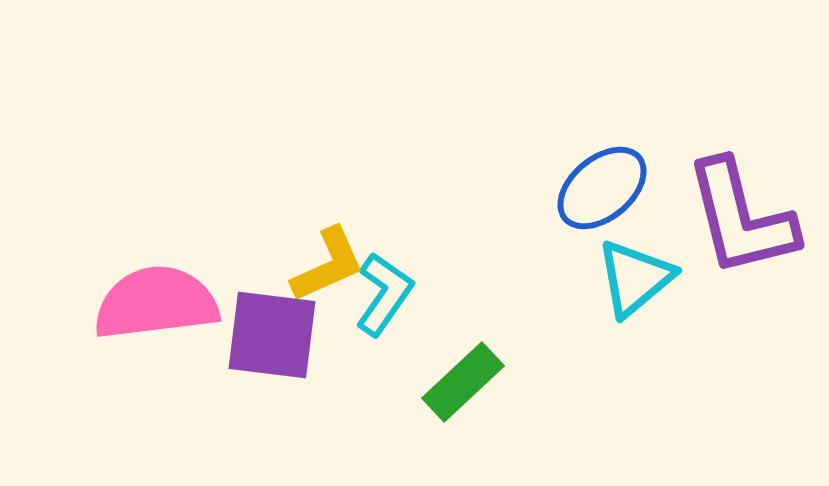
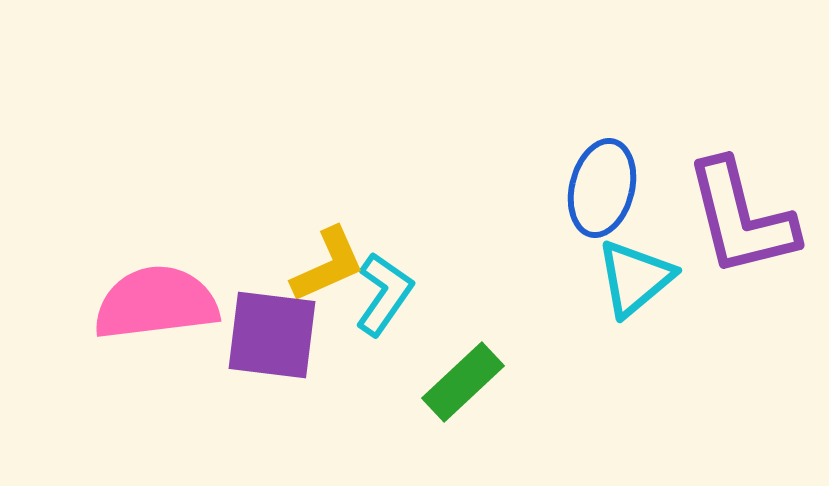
blue ellipse: rotated 36 degrees counterclockwise
